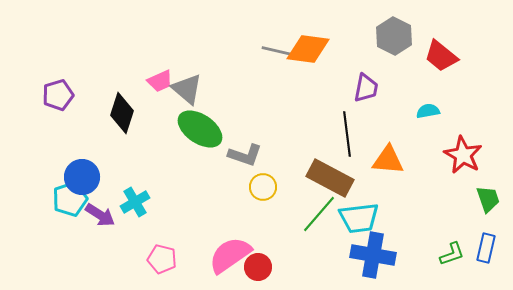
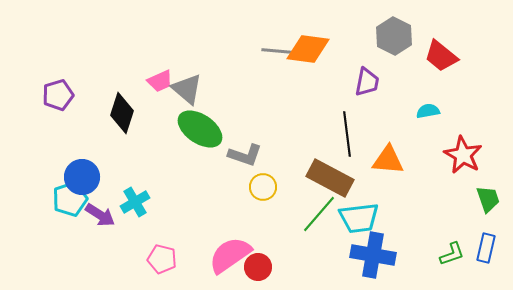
gray line: rotated 8 degrees counterclockwise
purple trapezoid: moved 1 px right, 6 px up
